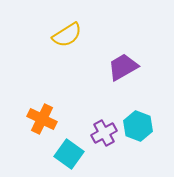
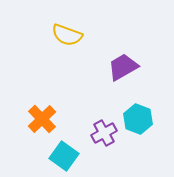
yellow semicircle: rotated 52 degrees clockwise
orange cross: rotated 20 degrees clockwise
cyan hexagon: moved 7 px up
cyan square: moved 5 px left, 2 px down
